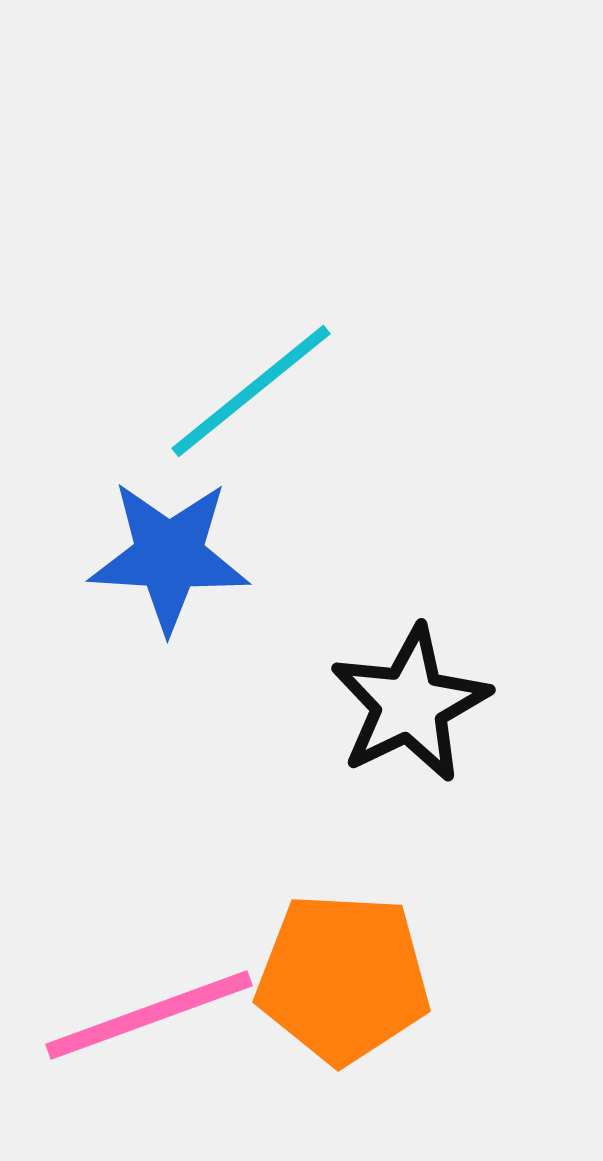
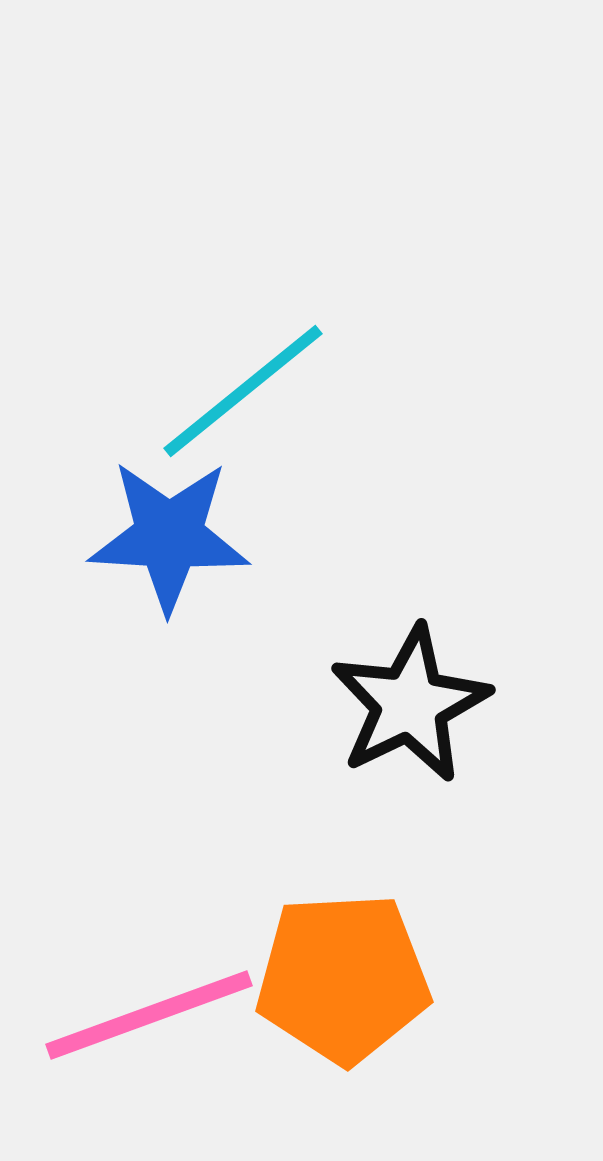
cyan line: moved 8 px left
blue star: moved 20 px up
orange pentagon: rotated 6 degrees counterclockwise
